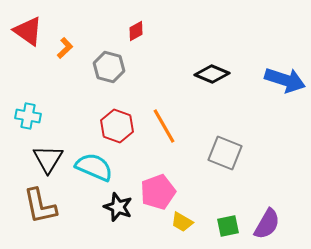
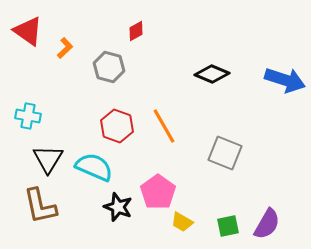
pink pentagon: rotated 16 degrees counterclockwise
